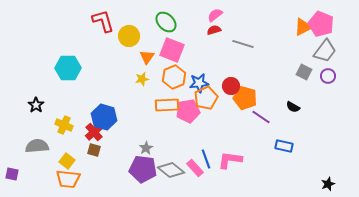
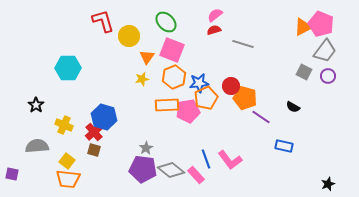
pink L-shape at (230, 160): rotated 135 degrees counterclockwise
pink rectangle at (195, 168): moved 1 px right, 7 px down
